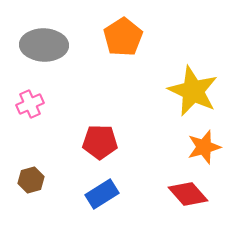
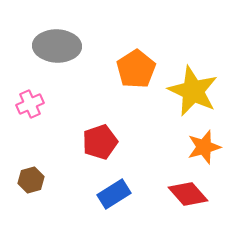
orange pentagon: moved 13 px right, 32 px down
gray ellipse: moved 13 px right, 1 px down
red pentagon: rotated 20 degrees counterclockwise
blue rectangle: moved 12 px right
